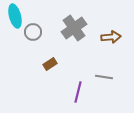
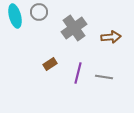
gray circle: moved 6 px right, 20 px up
purple line: moved 19 px up
